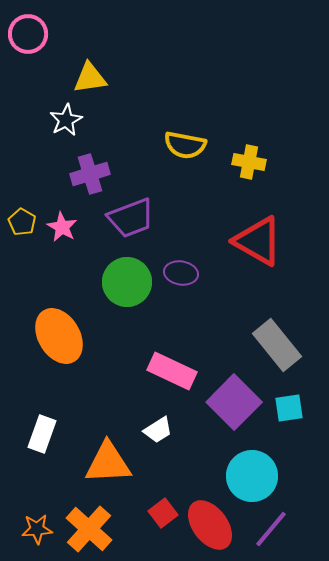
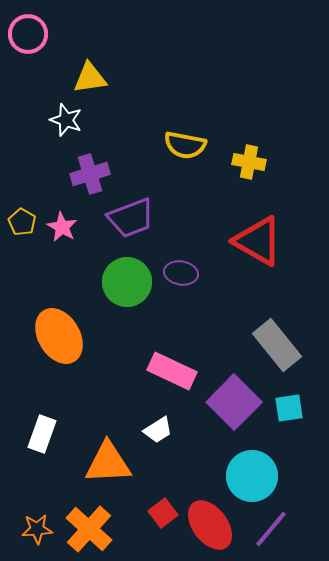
white star: rotated 24 degrees counterclockwise
